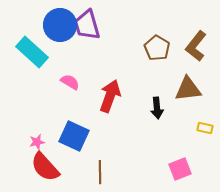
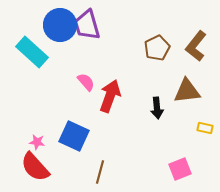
brown pentagon: rotated 15 degrees clockwise
pink semicircle: moved 16 px right; rotated 18 degrees clockwise
brown triangle: moved 1 px left, 2 px down
pink star: rotated 21 degrees clockwise
red semicircle: moved 10 px left
brown line: rotated 15 degrees clockwise
